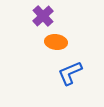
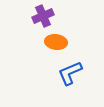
purple cross: rotated 20 degrees clockwise
